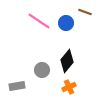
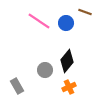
gray circle: moved 3 px right
gray rectangle: rotated 70 degrees clockwise
